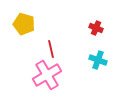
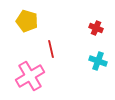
yellow pentagon: moved 3 px right, 3 px up
cyan cross: moved 1 px down
pink cross: moved 17 px left, 1 px down
